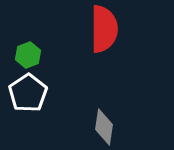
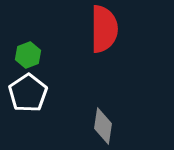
gray diamond: moved 1 px left, 1 px up
